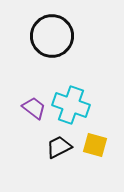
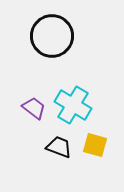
cyan cross: moved 2 px right; rotated 12 degrees clockwise
black trapezoid: rotated 48 degrees clockwise
